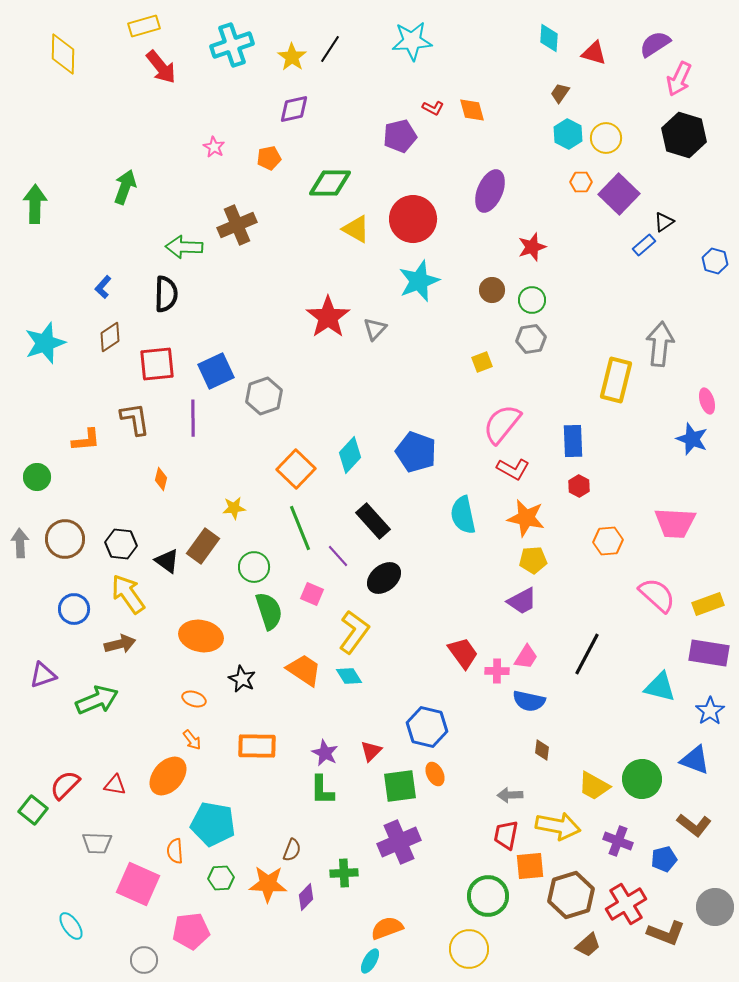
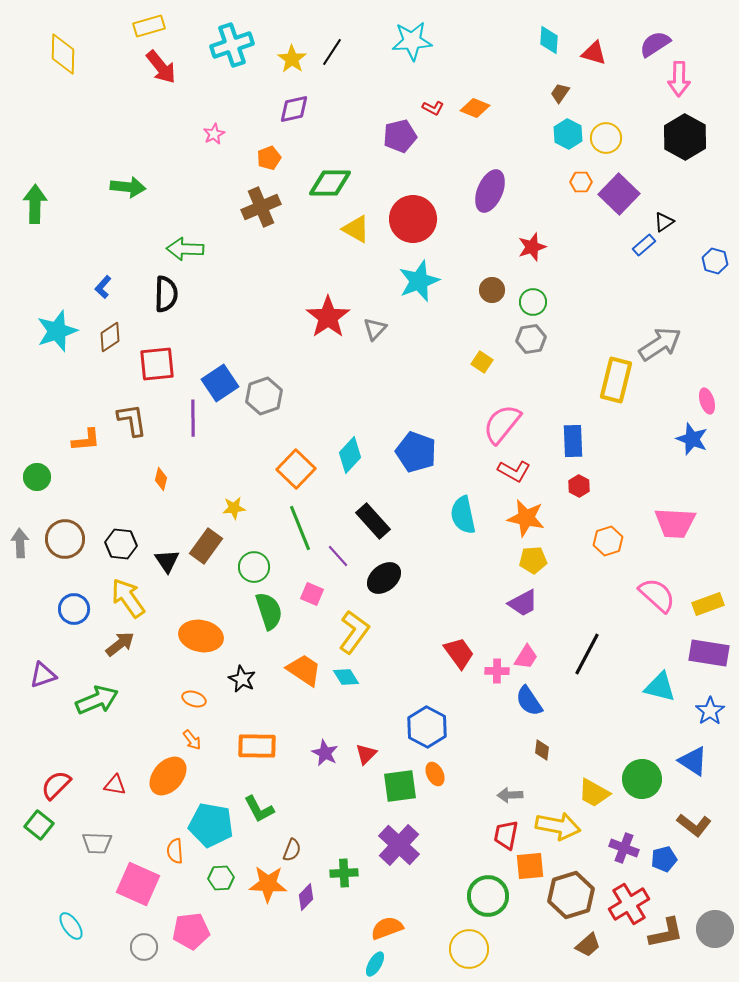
yellow rectangle at (144, 26): moved 5 px right
cyan diamond at (549, 38): moved 2 px down
black line at (330, 49): moved 2 px right, 3 px down
yellow star at (292, 57): moved 2 px down
pink arrow at (679, 79): rotated 24 degrees counterclockwise
orange diamond at (472, 110): moved 3 px right, 2 px up; rotated 52 degrees counterclockwise
black hexagon at (684, 135): moved 1 px right, 2 px down; rotated 12 degrees clockwise
pink star at (214, 147): moved 13 px up; rotated 15 degrees clockwise
orange pentagon at (269, 158): rotated 10 degrees counterclockwise
green arrow at (125, 187): moved 3 px right; rotated 76 degrees clockwise
brown cross at (237, 225): moved 24 px right, 18 px up
green arrow at (184, 247): moved 1 px right, 2 px down
green circle at (532, 300): moved 1 px right, 2 px down
cyan star at (45, 343): moved 12 px right, 12 px up
gray arrow at (660, 344): rotated 51 degrees clockwise
yellow square at (482, 362): rotated 35 degrees counterclockwise
blue square at (216, 371): moved 4 px right, 12 px down; rotated 9 degrees counterclockwise
brown L-shape at (135, 419): moved 3 px left, 1 px down
red L-shape at (513, 469): moved 1 px right, 2 px down
orange hexagon at (608, 541): rotated 12 degrees counterclockwise
brown rectangle at (203, 546): moved 3 px right
black triangle at (167, 561): rotated 20 degrees clockwise
yellow arrow at (128, 594): moved 4 px down
purple trapezoid at (522, 601): moved 1 px right, 2 px down
brown arrow at (120, 644): rotated 24 degrees counterclockwise
red trapezoid at (463, 653): moved 4 px left
cyan diamond at (349, 676): moved 3 px left, 1 px down
blue semicircle at (529, 701): rotated 44 degrees clockwise
blue hexagon at (427, 727): rotated 15 degrees clockwise
red triangle at (371, 751): moved 5 px left, 3 px down
blue triangle at (695, 760): moved 2 px left, 1 px down; rotated 12 degrees clockwise
red semicircle at (65, 785): moved 9 px left
yellow trapezoid at (594, 786): moved 7 px down
green L-shape at (322, 790): moved 63 px left, 19 px down; rotated 28 degrees counterclockwise
green square at (33, 810): moved 6 px right, 15 px down
cyan pentagon at (213, 824): moved 2 px left, 1 px down
purple cross at (618, 841): moved 6 px right, 7 px down
purple cross at (399, 842): moved 3 px down; rotated 24 degrees counterclockwise
red cross at (626, 904): moved 3 px right
gray circle at (715, 907): moved 22 px down
brown L-shape at (666, 933): rotated 33 degrees counterclockwise
gray circle at (144, 960): moved 13 px up
cyan ellipse at (370, 961): moved 5 px right, 3 px down
